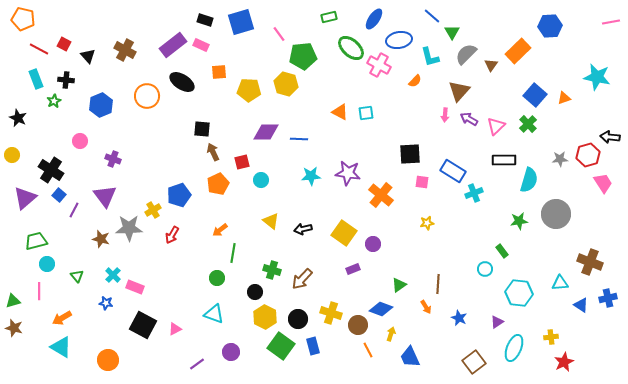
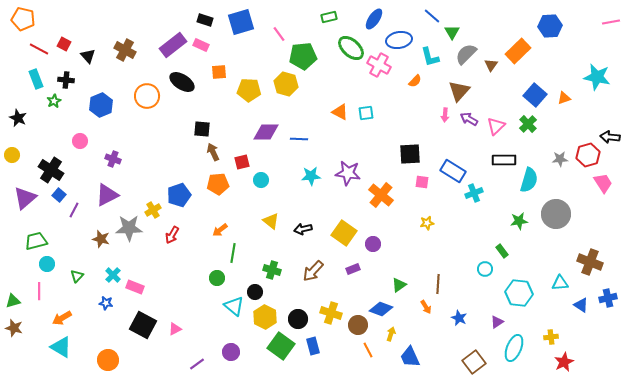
orange pentagon at (218, 184): rotated 20 degrees clockwise
purple triangle at (105, 196): moved 2 px right, 1 px up; rotated 40 degrees clockwise
green triangle at (77, 276): rotated 24 degrees clockwise
brown arrow at (302, 279): moved 11 px right, 8 px up
cyan triangle at (214, 314): moved 20 px right, 8 px up; rotated 20 degrees clockwise
